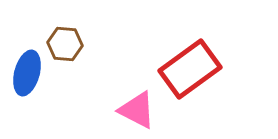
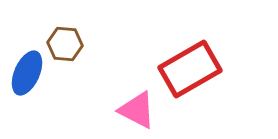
red rectangle: rotated 6 degrees clockwise
blue ellipse: rotated 9 degrees clockwise
